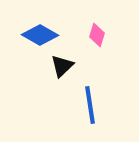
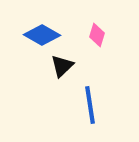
blue diamond: moved 2 px right
